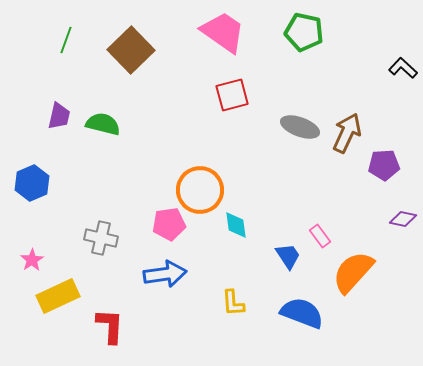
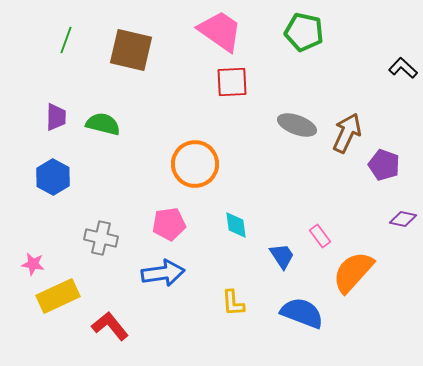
pink trapezoid: moved 3 px left, 1 px up
brown square: rotated 33 degrees counterclockwise
red square: moved 13 px up; rotated 12 degrees clockwise
purple trapezoid: moved 3 px left, 1 px down; rotated 12 degrees counterclockwise
gray ellipse: moved 3 px left, 2 px up
purple pentagon: rotated 24 degrees clockwise
blue hexagon: moved 21 px right, 6 px up; rotated 8 degrees counterclockwise
orange circle: moved 5 px left, 26 px up
blue trapezoid: moved 6 px left
pink star: moved 1 px right, 4 px down; rotated 30 degrees counterclockwise
blue arrow: moved 2 px left, 1 px up
red L-shape: rotated 42 degrees counterclockwise
